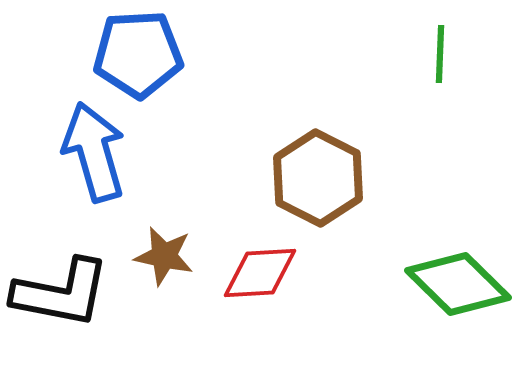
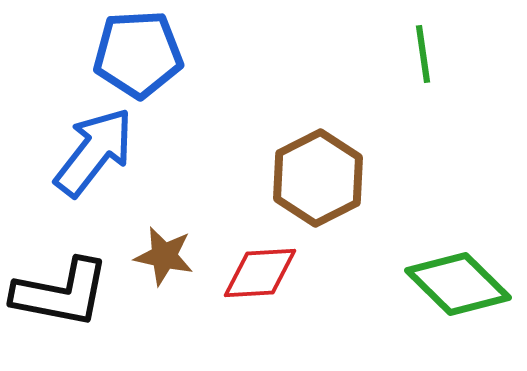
green line: moved 17 px left; rotated 10 degrees counterclockwise
blue arrow: rotated 54 degrees clockwise
brown hexagon: rotated 6 degrees clockwise
